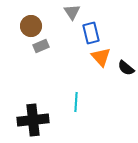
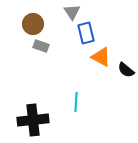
brown circle: moved 2 px right, 2 px up
blue rectangle: moved 5 px left
gray rectangle: rotated 42 degrees clockwise
orange triangle: rotated 20 degrees counterclockwise
black semicircle: moved 2 px down
